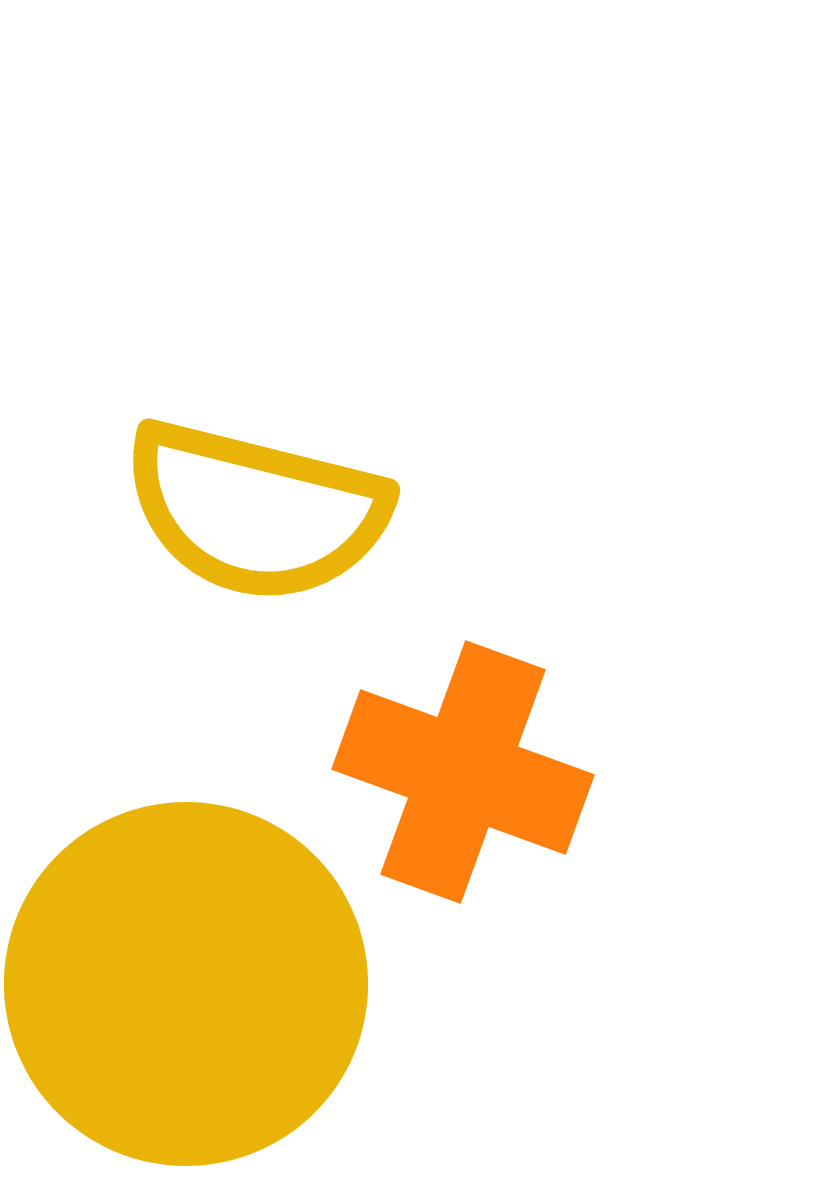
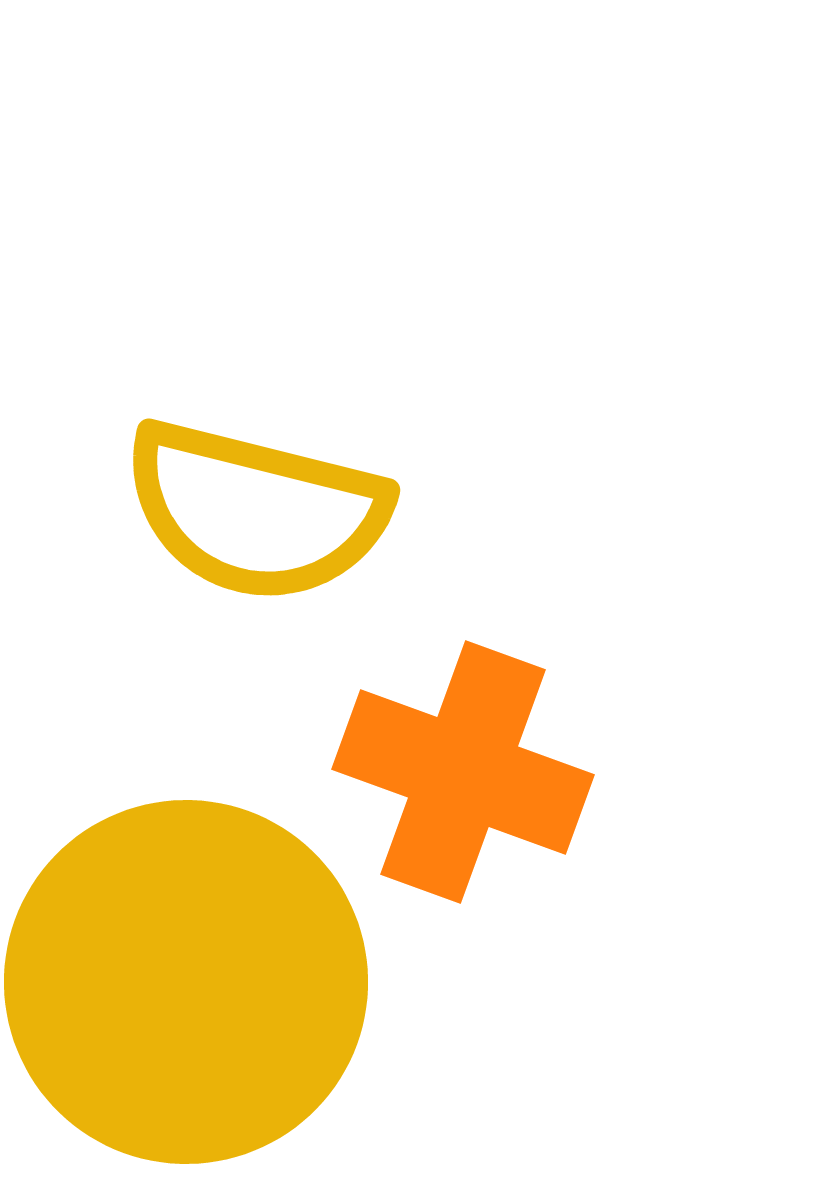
yellow circle: moved 2 px up
